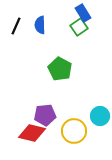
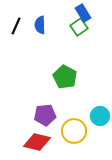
green pentagon: moved 5 px right, 8 px down
red diamond: moved 5 px right, 9 px down
